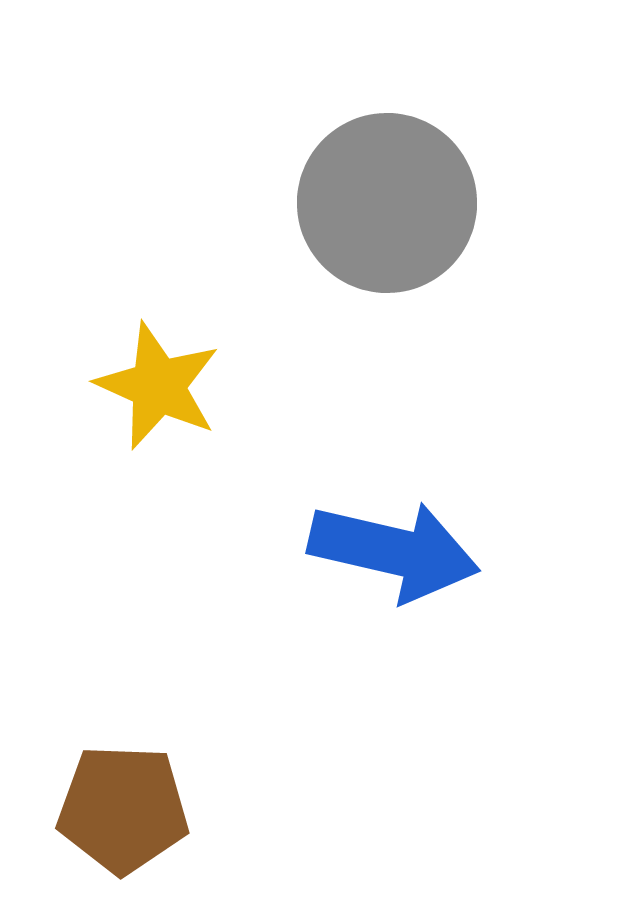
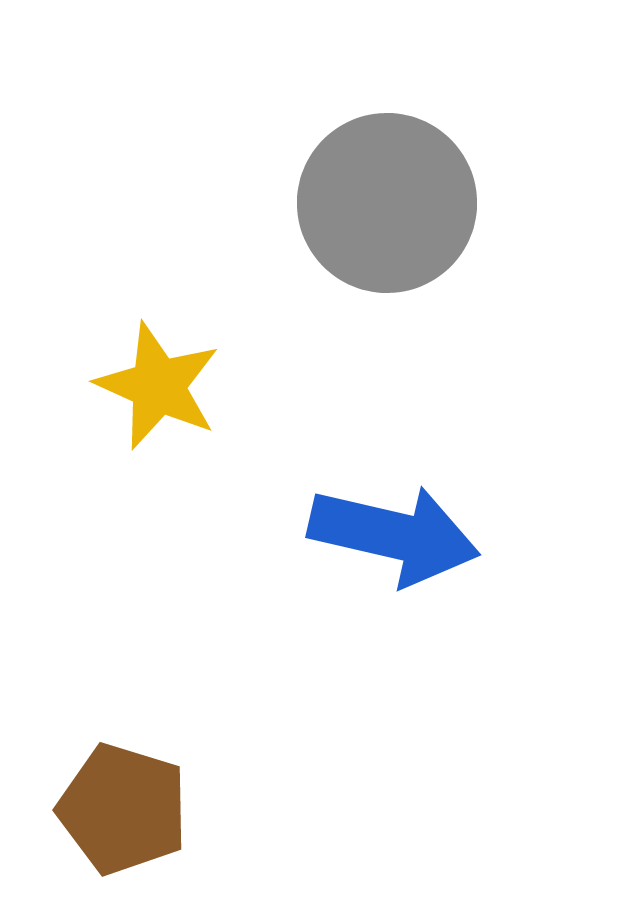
blue arrow: moved 16 px up
brown pentagon: rotated 15 degrees clockwise
